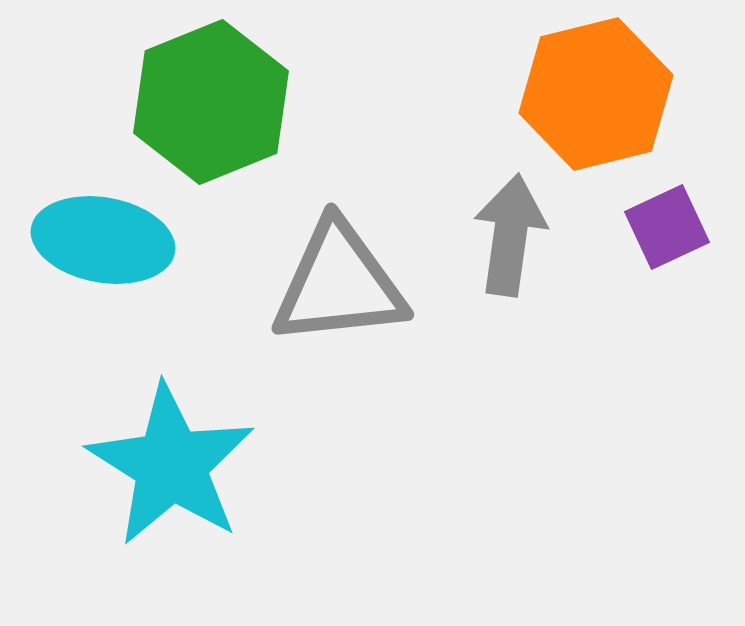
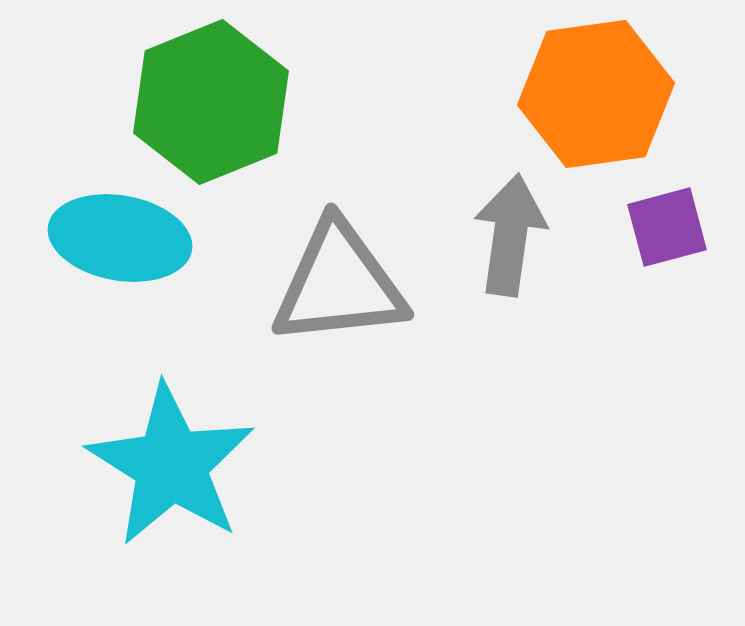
orange hexagon: rotated 6 degrees clockwise
purple square: rotated 10 degrees clockwise
cyan ellipse: moved 17 px right, 2 px up
